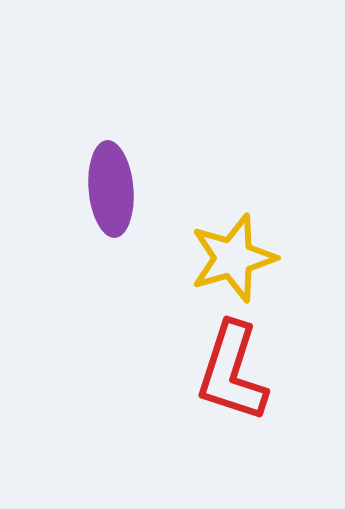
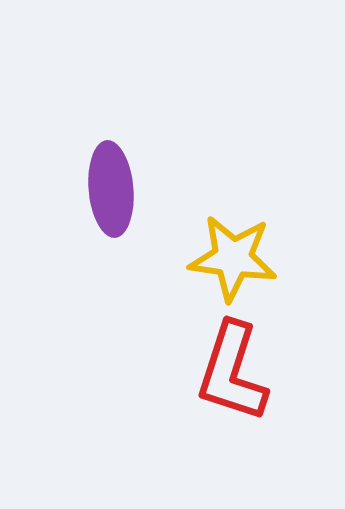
yellow star: rotated 24 degrees clockwise
